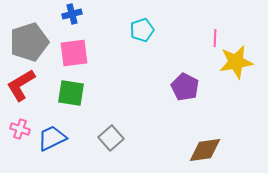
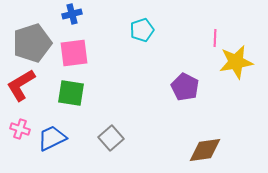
gray pentagon: moved 3 px right, 1 px down
